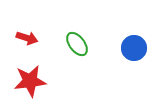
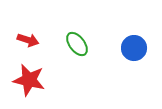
red arrow: moved 1 px right, 2 px down
red star: moved 1 px left, 1 px up; rotated 20 degrees clockwise
